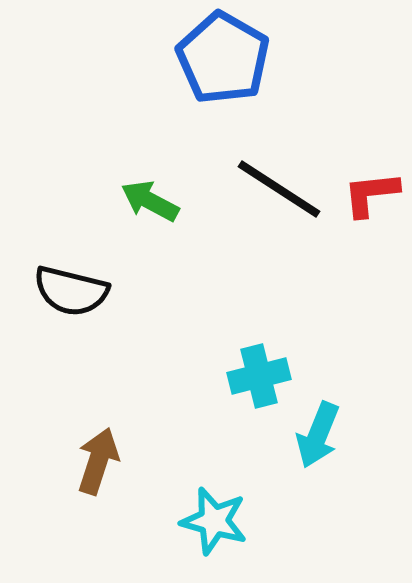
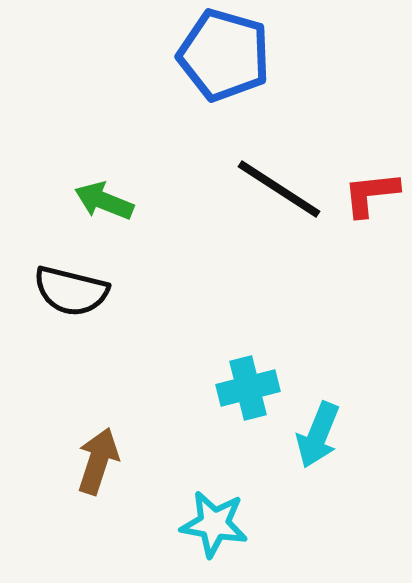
blue pentagon: moved 1 px right, 3 px up; rotated 14 degrees counterclockwise
green arrow: moved 46 px left; rotated 6 degrees counterclockwise
cyan cross: moved 11 px left, 12 px down
cyan star: moved 3 px down; rotated 6 degrees counterclockwise
